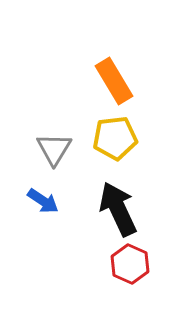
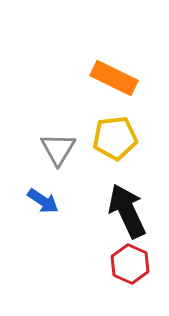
orange rectangle: moved 3 px up; rotated 33 degrees counterclockwise
gray triangle: moved 4 px right
black arrow: moved 9 px right, 2 px down
